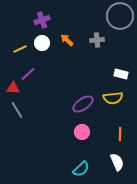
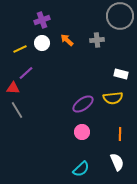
purple line: moved 2 px left, 1 px up
